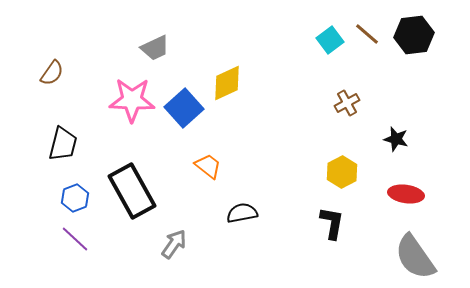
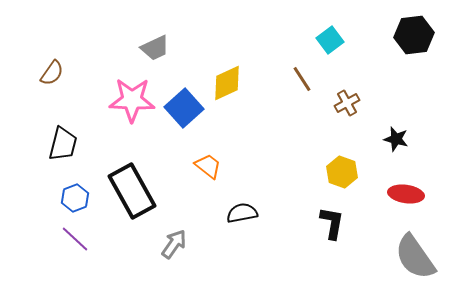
brown line: moved 65 px left, 45 px down; rotated 16 degrees clockwise
yellow hexagon: rotated 12 degrees counterclockwise
